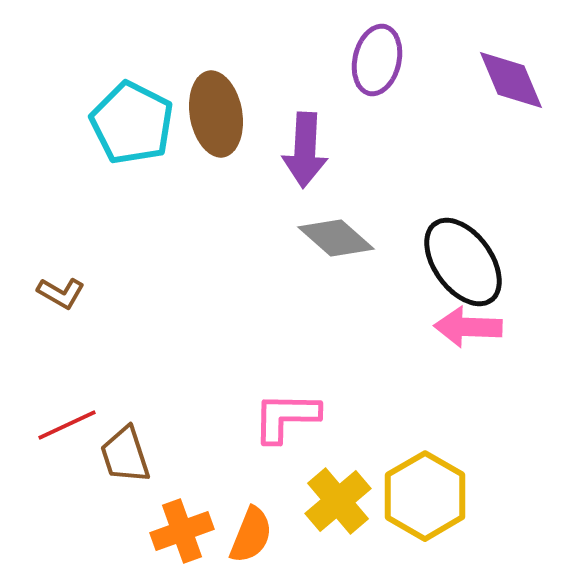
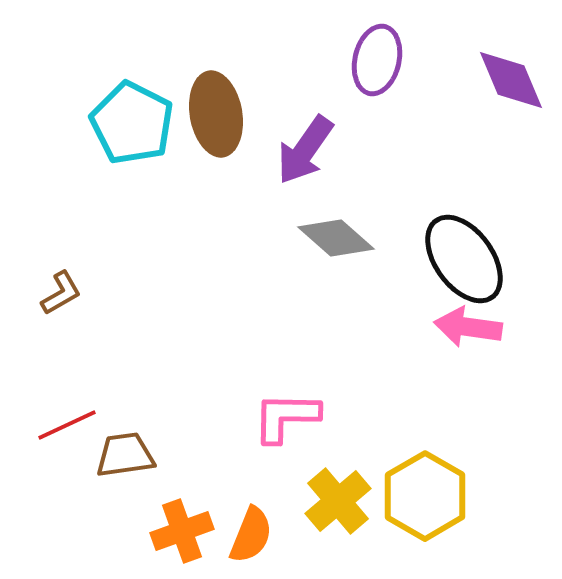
purple arrow: rotated 32 degrees clockwise
black ellipse: moved 1 px right, 3 px up
brown L-shape: rotated 60 degrees counterclockwise
pink arrow: rotated 6 degrees clockwise
brown trapezoid: rotated 100 degrees clockwise
